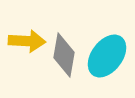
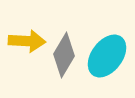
gray diamond: rotated 21 degrees clockwise
